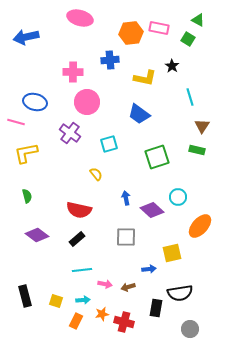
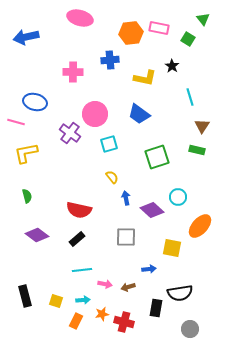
green triangle at (198, 20): moved 5 px right, 1 px up; rotated 24 degrees clockwise
pink circle at (87, 102): moved 8 px right, 12 px down
yellow semicircle at (96, 174): moved 16 px right, 3 px down
yellow square at (172, 253): moved 5 px up; rotated 24 degrees clockwise
